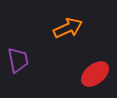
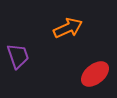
purple trapezoid: moved 4 px up; rotated 8 degrees counterclockwise
